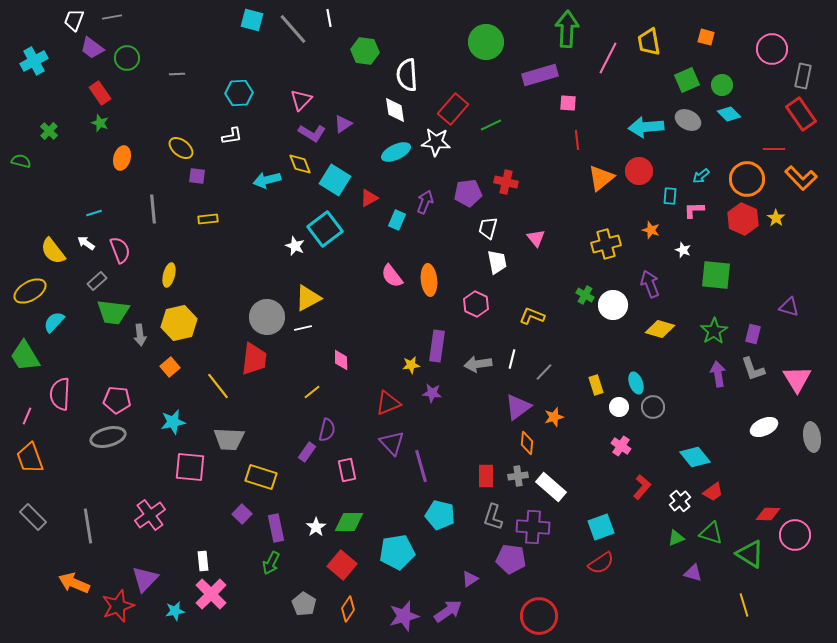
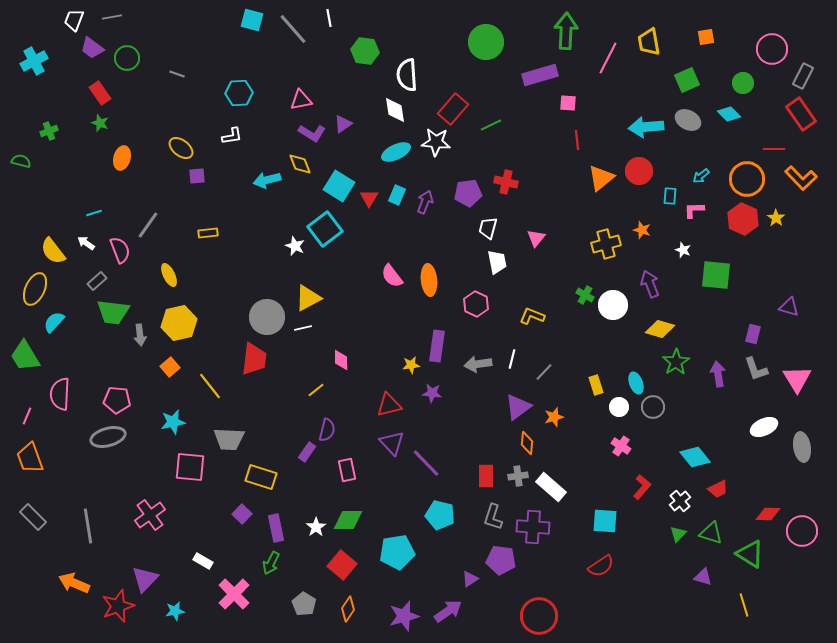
green arrow at (567, 29): moved 1 px left, 2 px down
orange square at (706, 37): rotated 24 degrees counterclockwise
gray line at (177, 74): rotated 21 degrees clockwise
gray rectangle at (803, 76): rotated 15 degrees clockwise
green circle at (722, 85): moved 21 px right, 2 px up
pink triangle at (301, 100): rotated 35 degrees clockwise
green cross at (49, 131): rotated 24 degrees clockwise
purple square at (197, 176): rotated 12 degrees counterclockwise
cyan square at (335, 180): moved 4 px right, 6 px down
red triangle at (369, 198): rotated 30 degrees counterclockwise
gray line at (153, 209): moved 5 px left, 16 px down; rotated 40 degrees clockwise
yellow rectangle at (208, 219): moved 14 px down
cyan rectangle at (397, 220): moved 25 px up
orange star at (651, 230): moved 9 px left
pink triangle at (536, 238): rotated 18 degrees clockwise
yellow ellipse at (169, 275): rotated 40 degrees counterclockwise
yellow ellipse at (30, 291): moved 5 px right, 2 px up; rotated 36 degrees counterclockwise
green star at (714, 331): moved 38 px left, 31 px down
gray L-shape at (753, 369): moved 3 px right
yellow line at (218, 386): moved 8 px left
yellow line at (312, 392): moved 4 px right, 2 px up
red triangle at (388, 403): moved 1 px right, 2 px down; rotated 8 degrees clockwise
gray ellipse at (812, 437): moved 10 px left, 10 px down
purple line at (421, 466): moved 5 px right, 3 px up; rotated 28 degrees counterclockwise
red trapezoid at (713, 492): moved 5 px right, 3 px up; rotated 10 degrees clockwise
green diamond at (349, 522): moved 1 px left, 2 px up
cyan square at (601, 527): moved 4 px right, 6 px up; rotated 24 degrees clockwise
pink circle at (795, 535): moved 7 px right, 4 px up
green triangle at (676, 538): moved 2 px right, 4 px up; rotated 24 degrees counterclockwise
purple pentagon at (511, 559): moved 10 px left, 1 px down
white rectangle at (203, 561): rotated 54 degrees counterclockwise
red semicircle at (601, 563): moved 3 px down
purple triangle at (693, 573): moved 10 px right, 4 px down
pink cross at (211, 594): moved 23 px right
